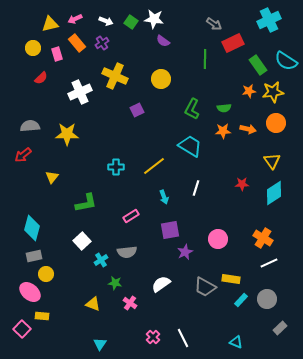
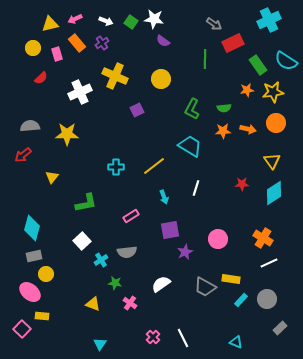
orange star at (249, 91): moved 2 px left, 1 px up
